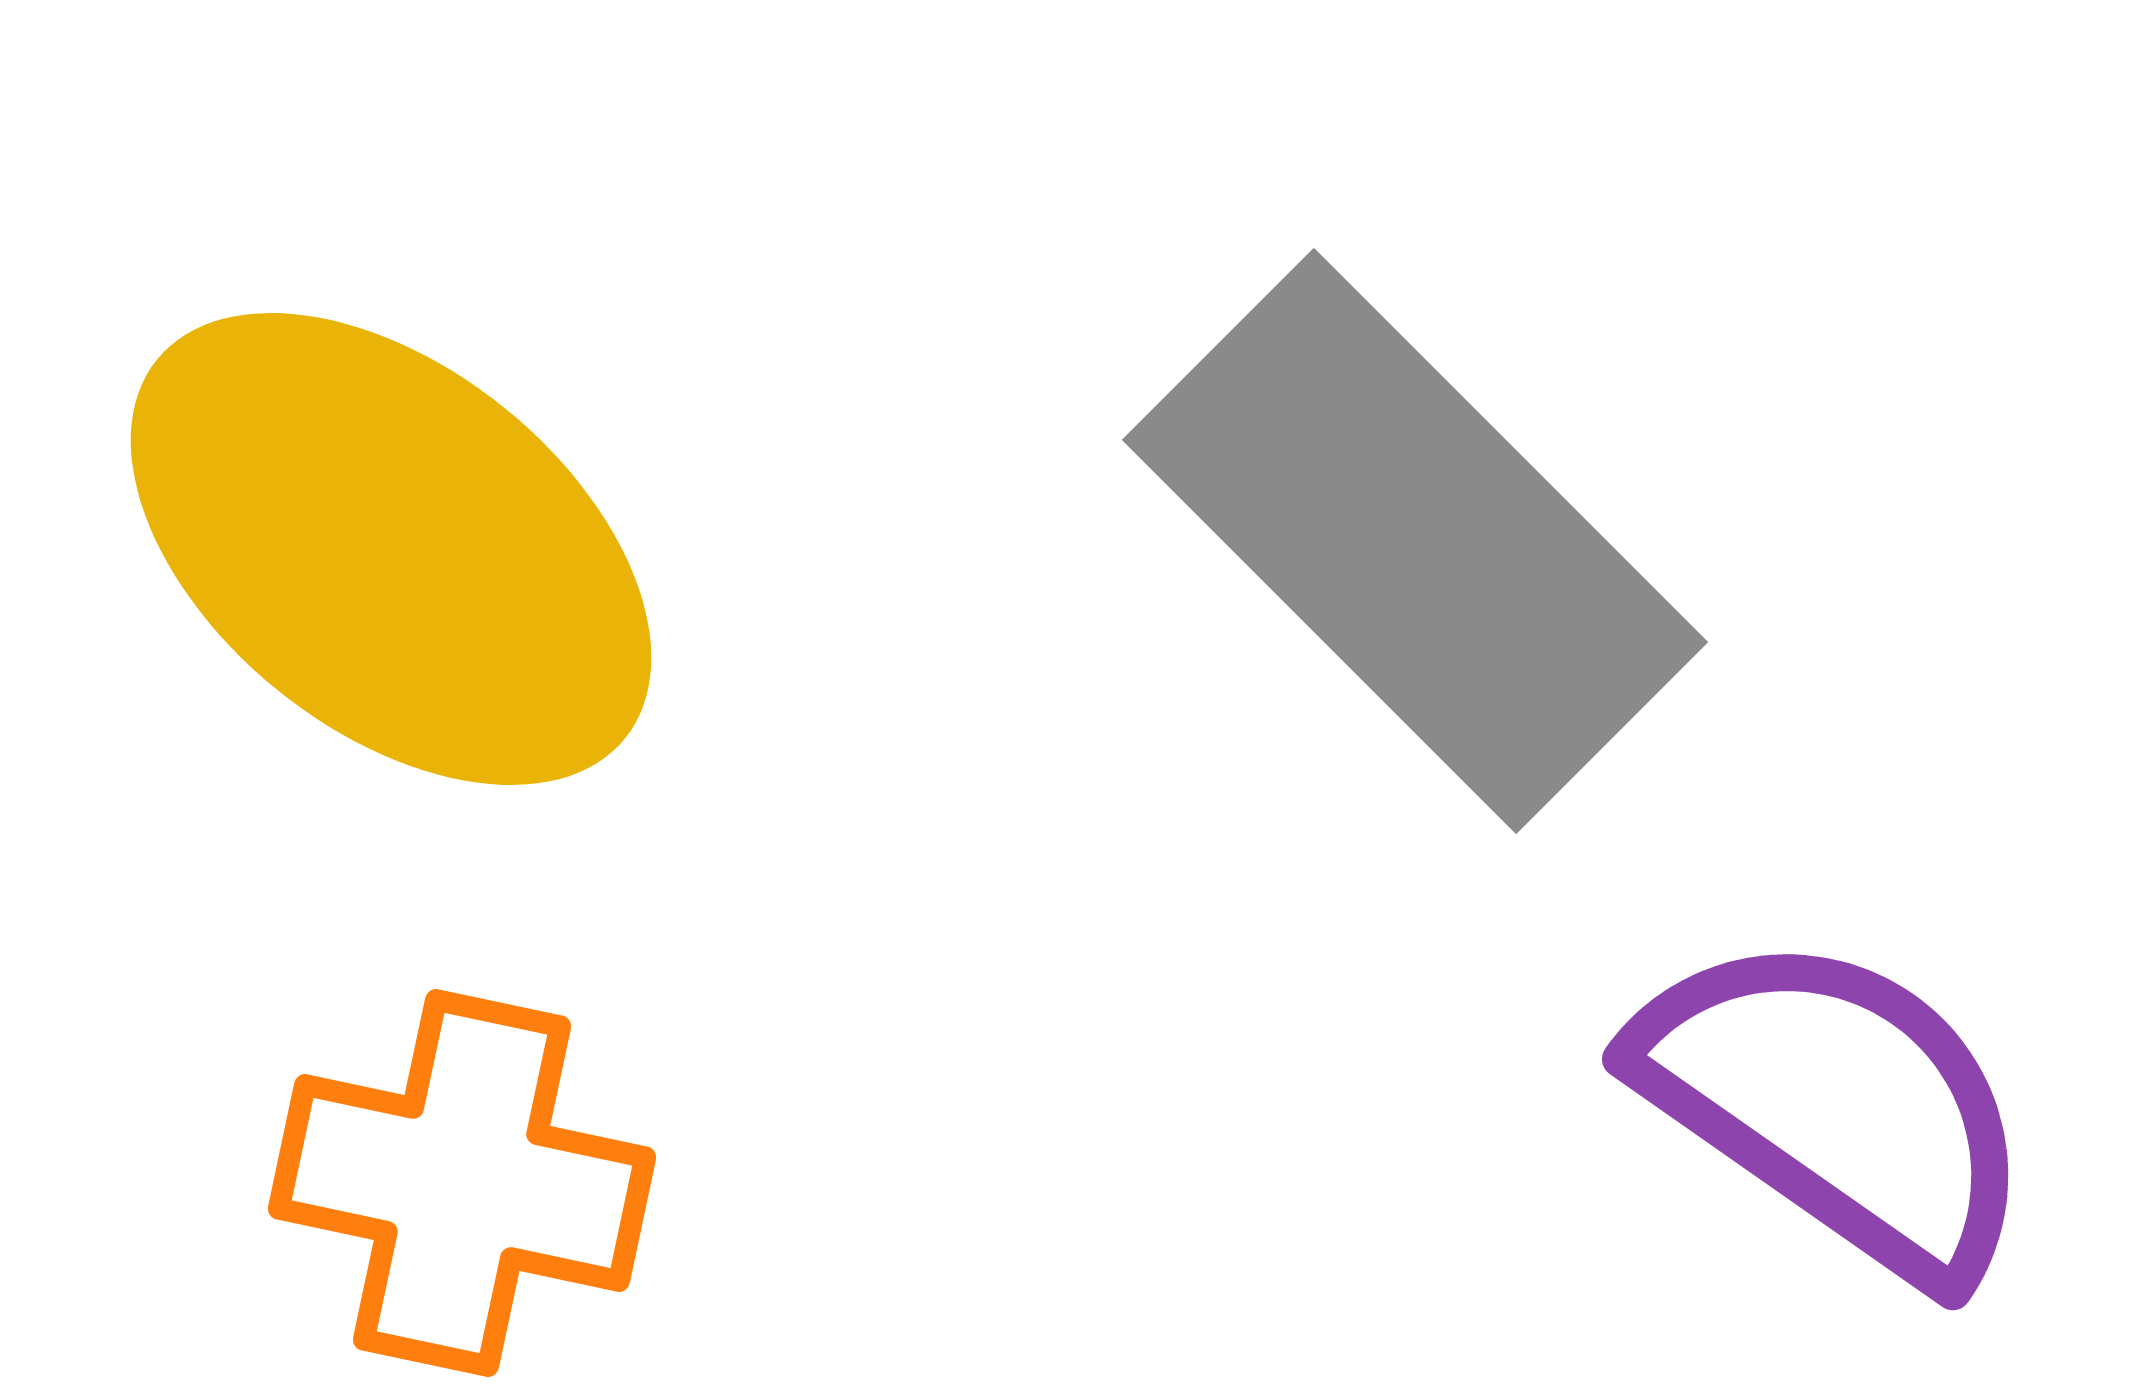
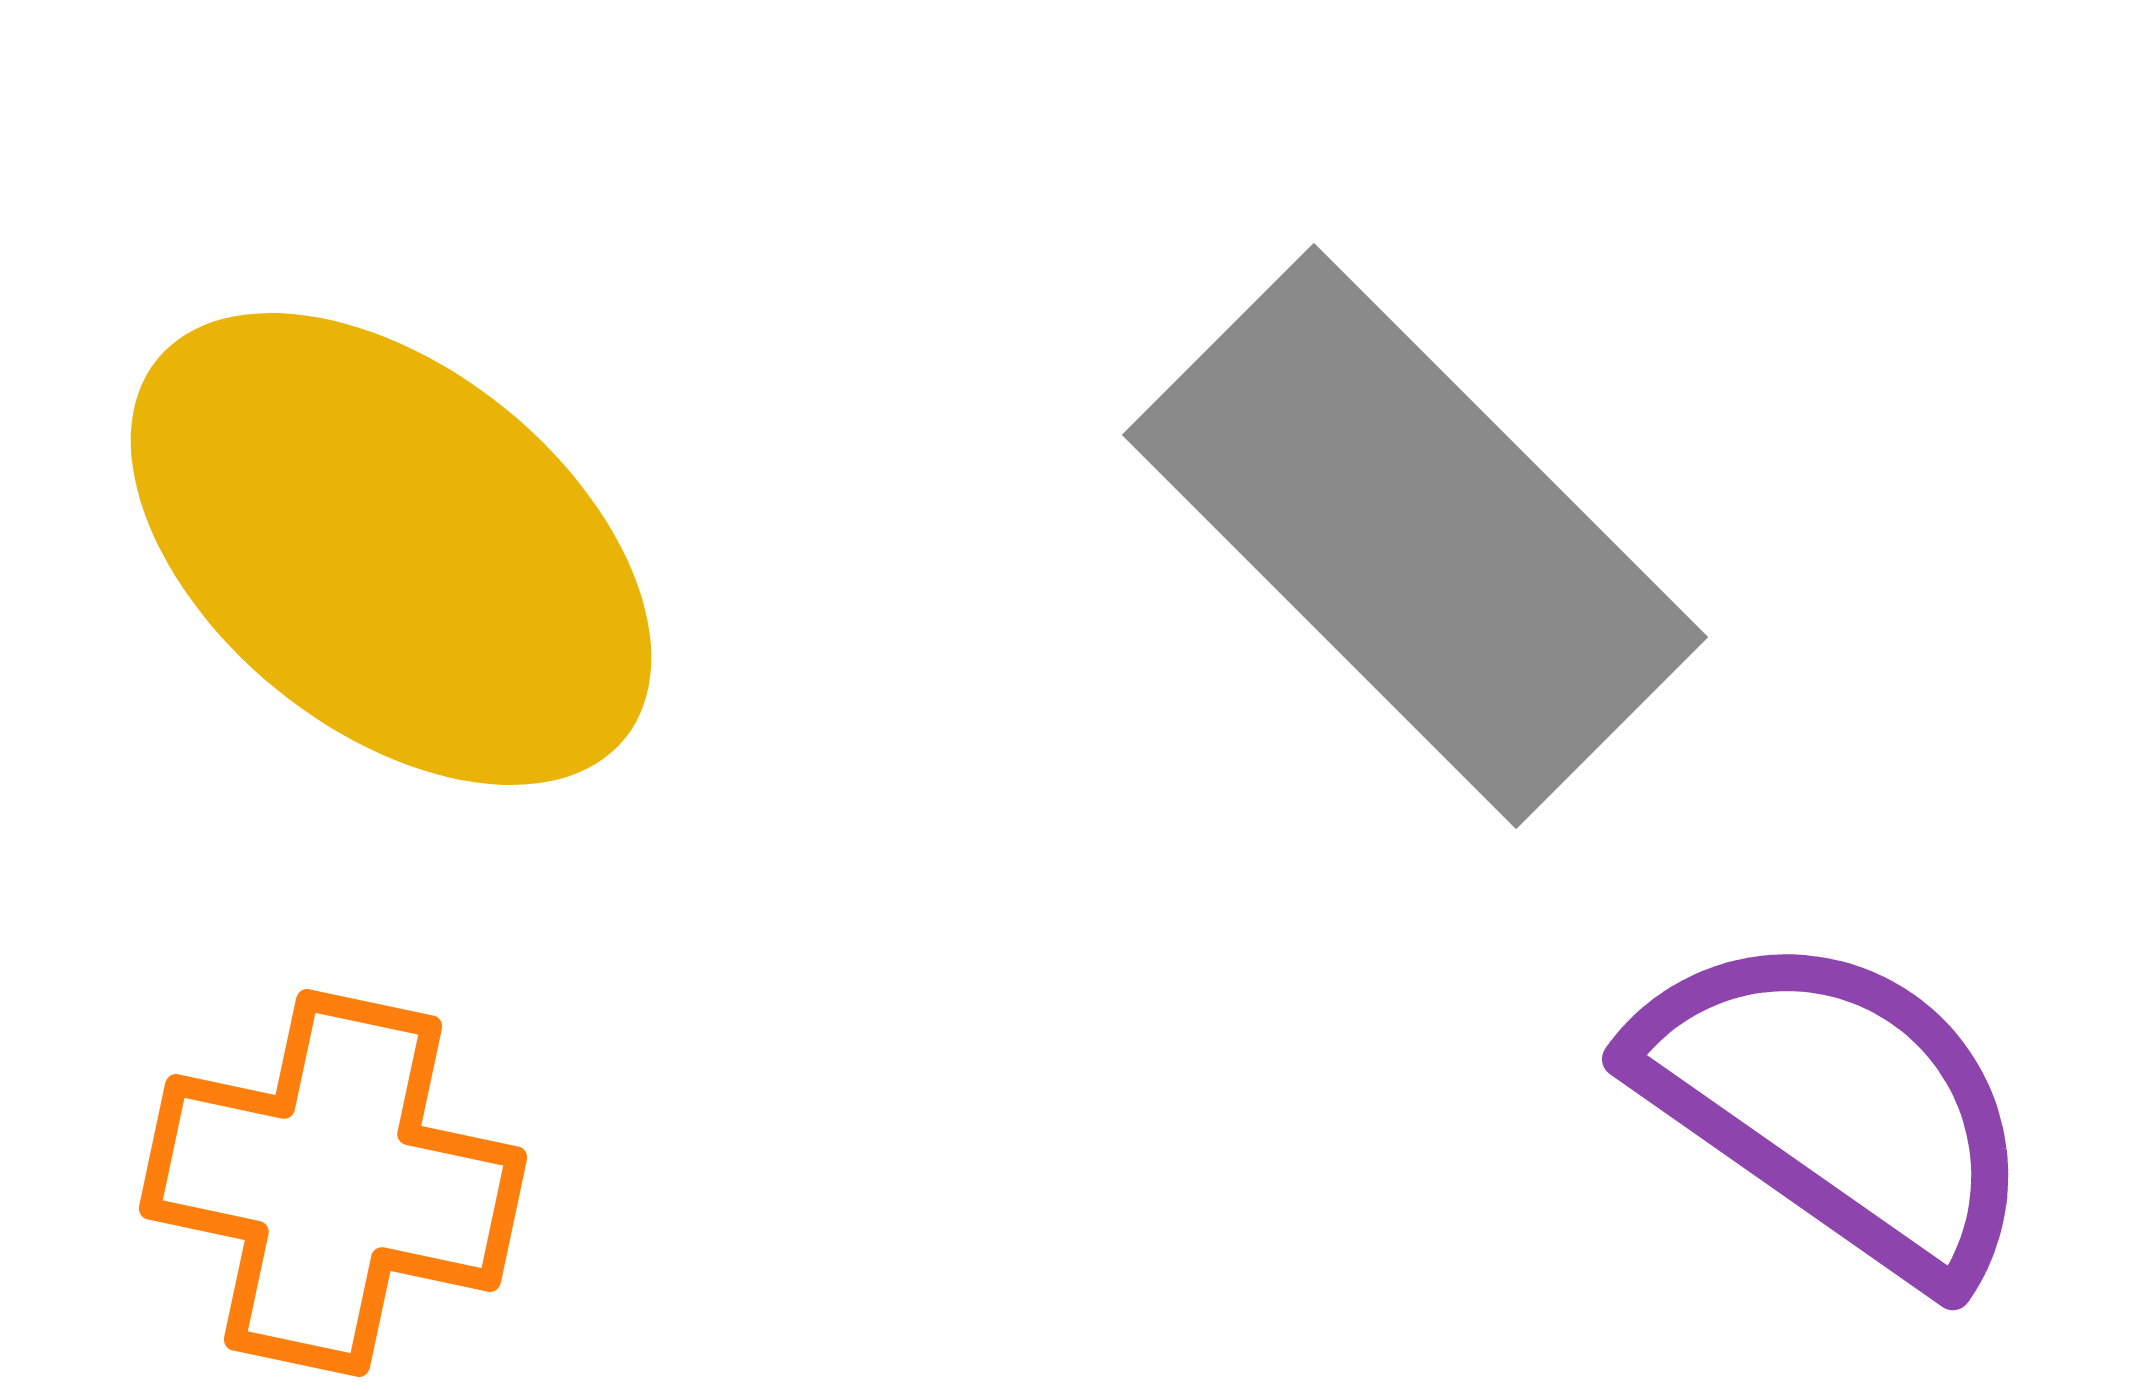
gray rectangle: moved 5 px up
orange cross: moved 129 px left
